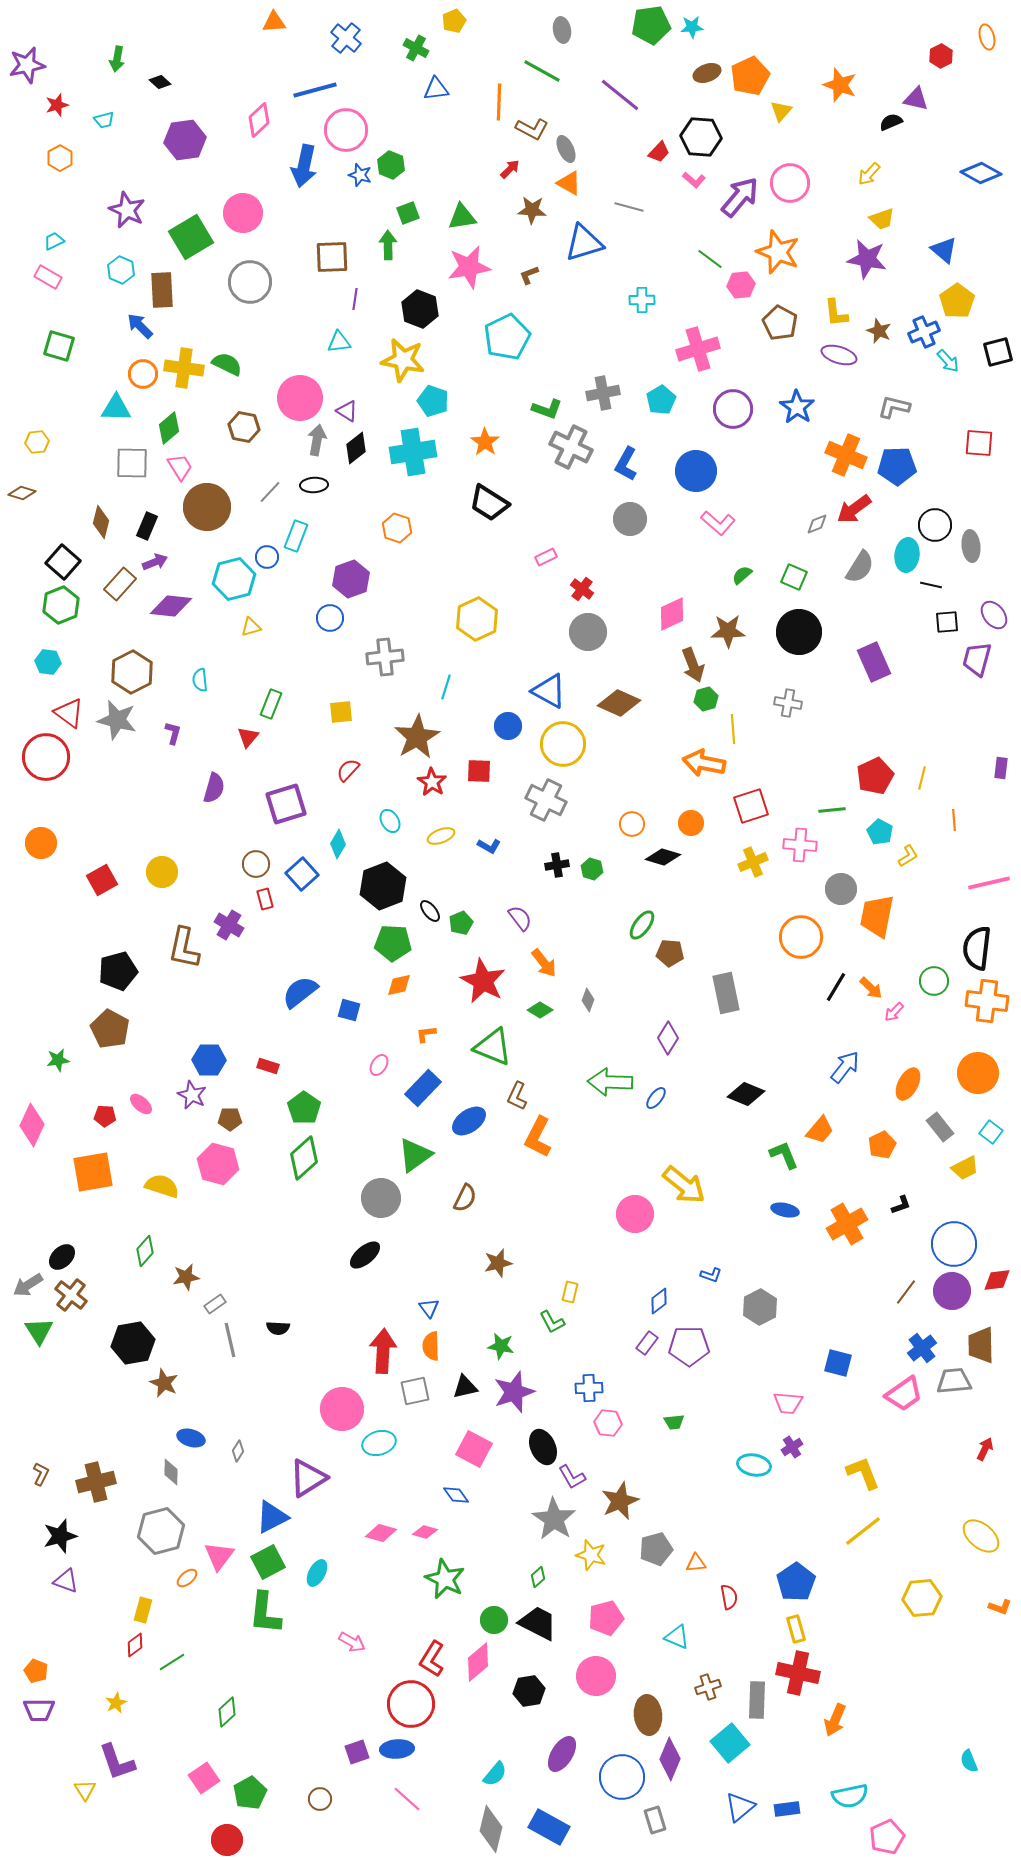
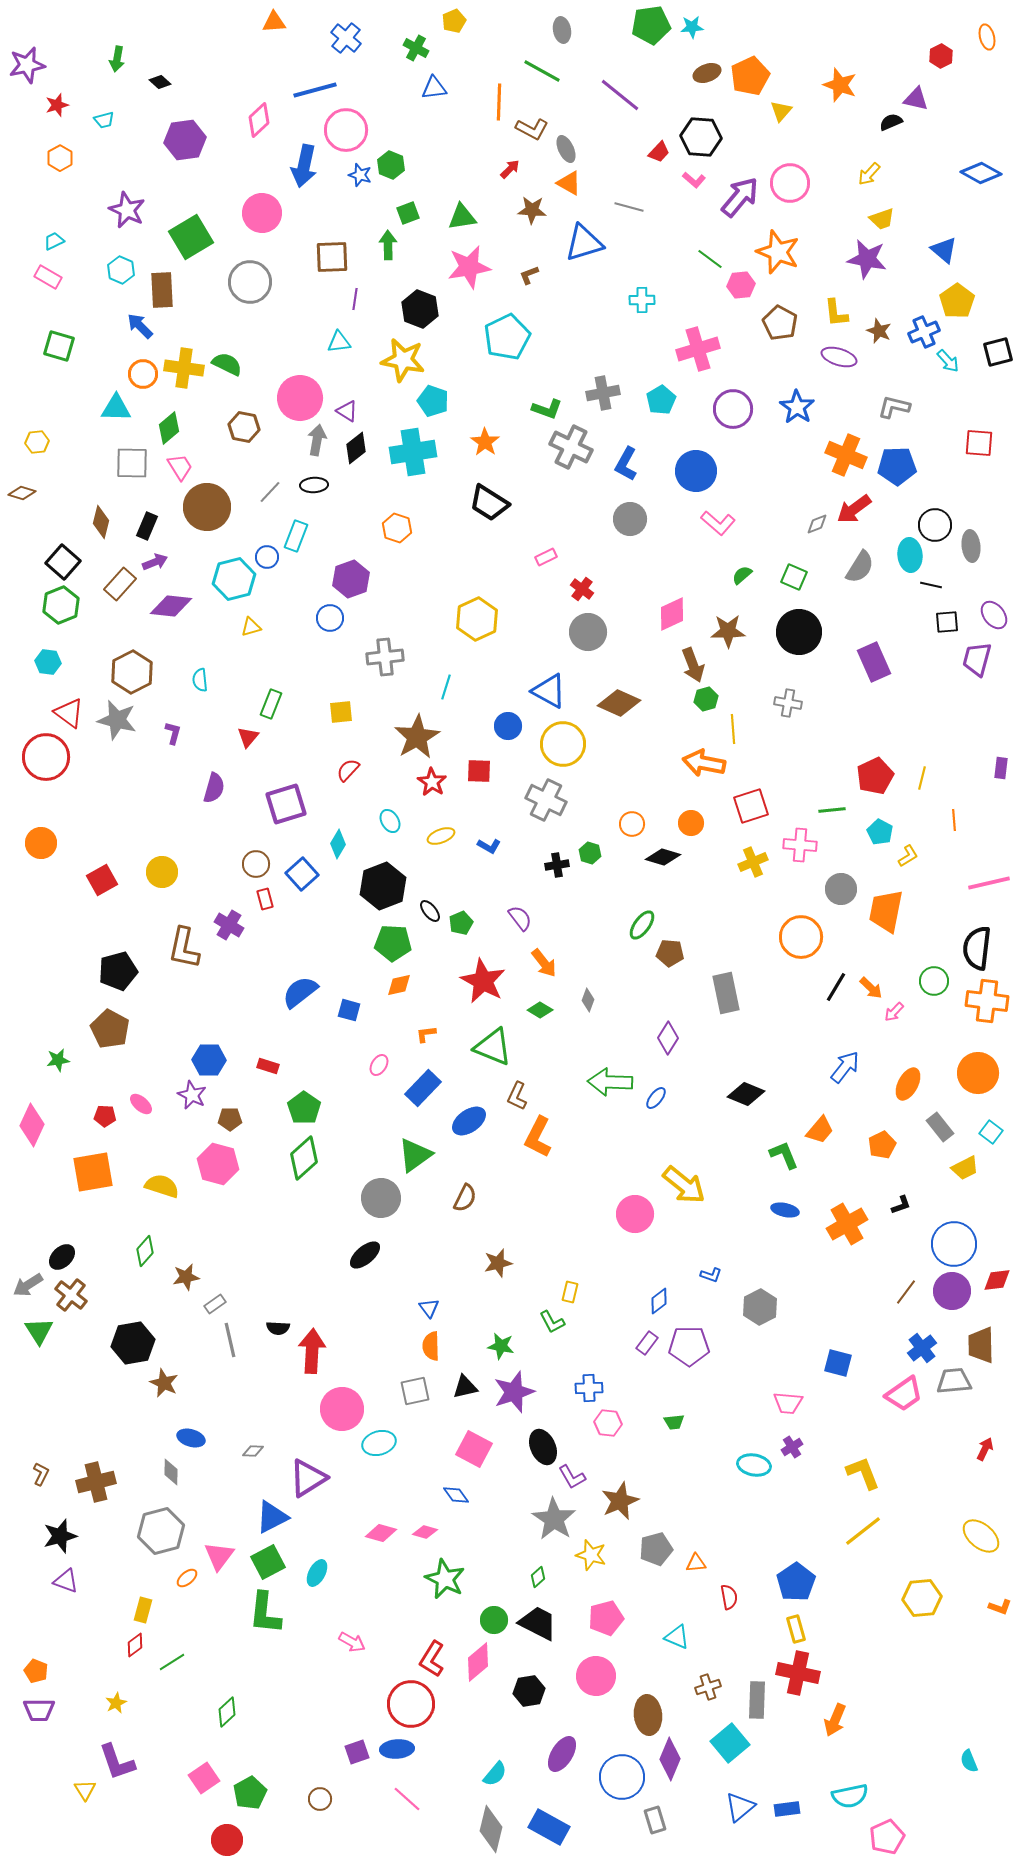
blue triangle at (436, 89): moved 2 px left, 1 px up
pink circle at (243, 213): moved 19 px right
purple ellipse at (839, 355): moved 2 px down
cyan ellipse at (907, 555): moved 3 px right; rotated 12 degrees counterclockwise
green hexagon at (592, 869): moved 2 px left, 16 px up
orange trapezoid at (877, 916): moved 9 px right, 5 px up
red arrow at (383, 1351): moved 71 px left
gray diamond at (238, 1451): moved 15 px right; rotated 60 degrees clockwise
